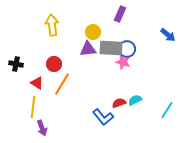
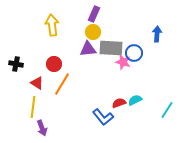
purple rectangle: moved 26 px left
blue arrow: moved 11 px left, 1 px up; rotated 126 degrees counterclockwise
blue circle: moved 7 px right, 4 px down
